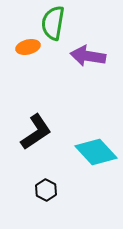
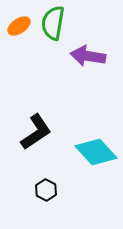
orange ellipse: moved 9 px left, 21 px up; rotated 20 degrees counterclockwise
